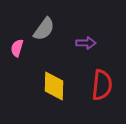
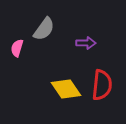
yellow diamond: moved 12 px right, 3 px down; rotated 36 degrees counterclockwise
